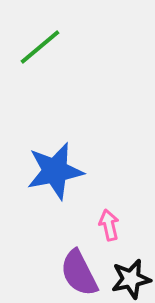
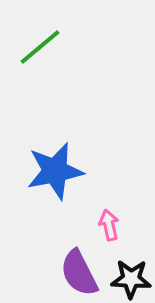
black star: rotated 15 degrees clockwise
